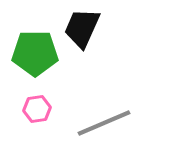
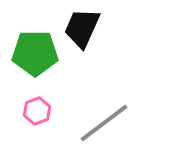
pink hexagon: moved 2 px down; rotated 12 degrees counterclockwise
gray line: rotated 14 degrees counterclockwise
